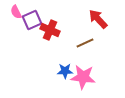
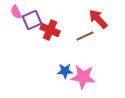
brown line: moved 7 px up
